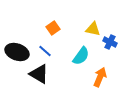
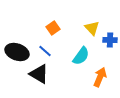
yellow triangle: moved 1 px left, 1 px up; rotated 35 degrees clockwise
blue cross: moved 2 px up; rotated 24 degrees counterclockwise
